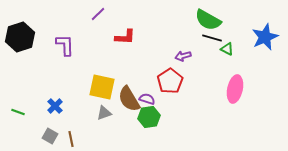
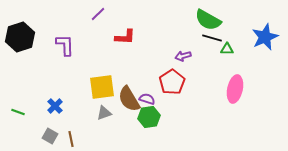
green triangle: rotated 24 degrees counterclockwise
red pentagon: moved 2 px right, 1 px down
yellow square: rotated 20 degrees counterclockwise
